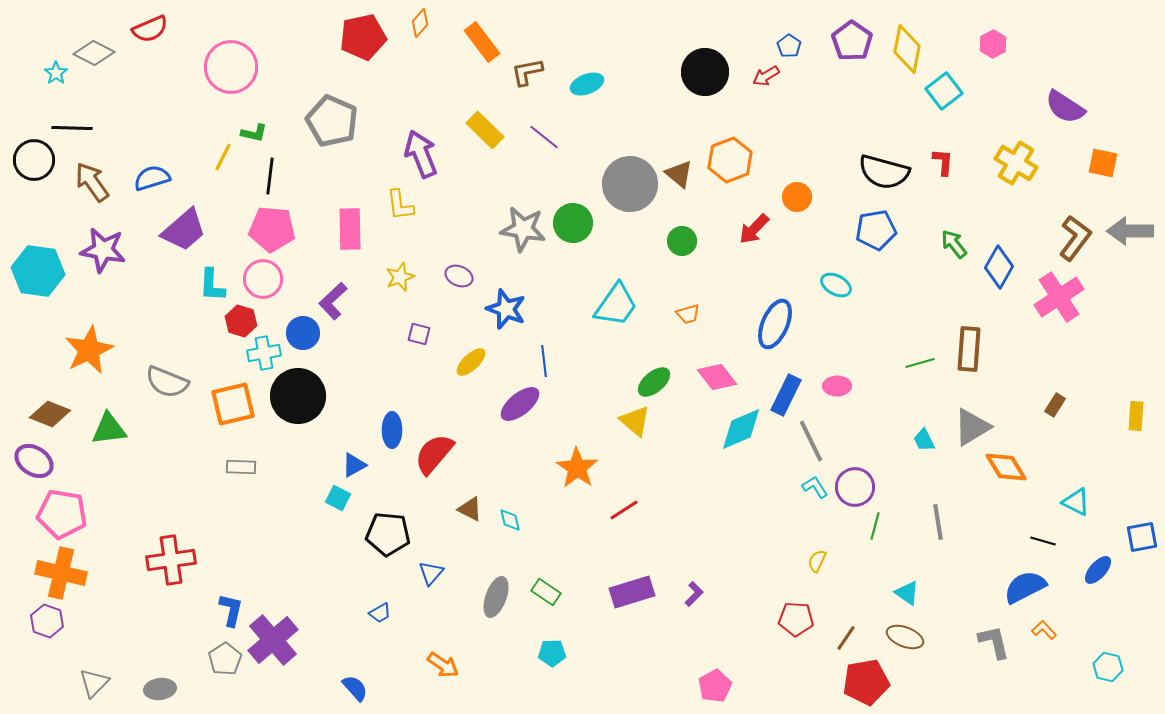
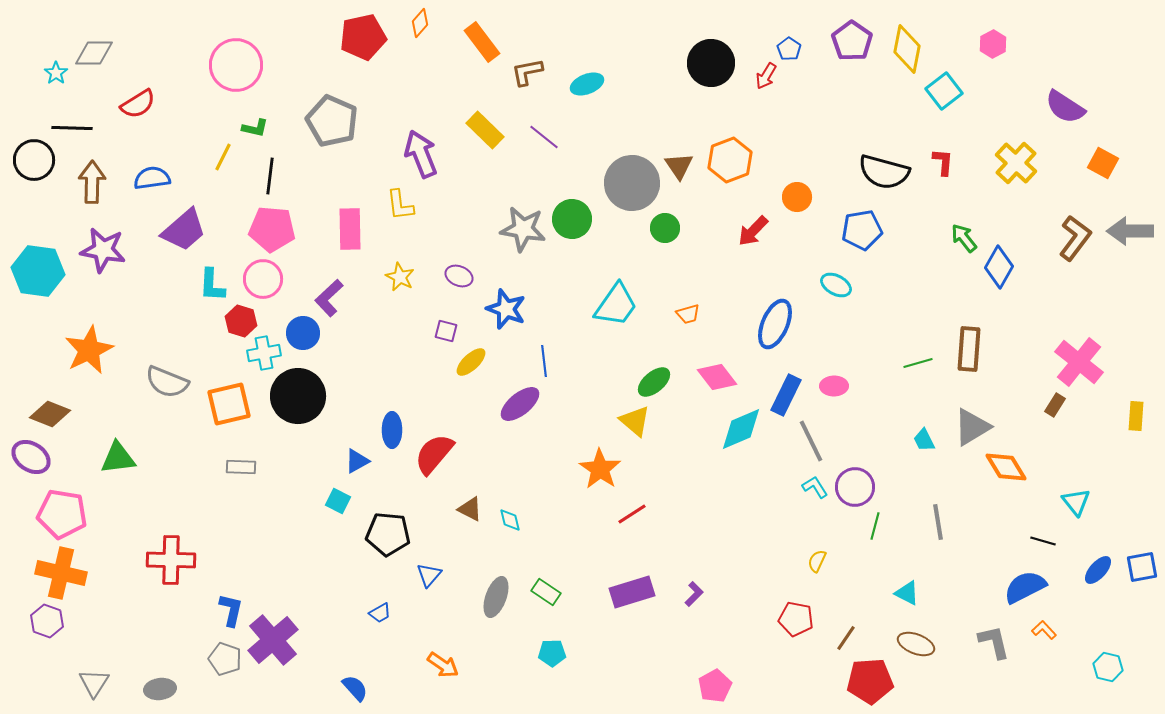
red semicircle at (150, 29): moved 12 px left, 75 px down; rotated 9 degrees counterclockwise
blue pentagon at (789, 46): moved 3 px down
gray diamond at (94, 53): rotated 27 degrees counterclockwise
pink circle at (231, 67): moved 5 px right, 2 px up
black circle at (705, 72): moved 6 px right, 9 px up
red arrow at (766, 76): rotated 28 degrees counterclockwise
green L-shape at (254, 133): moved 1 px right, 5 px up
yellow cross at (1016, 163): rotated 12 degrees clockwise
orange square at (1103, 163): rotated 16 degrees clockwise
brown triangle at (679, 174): moved 8 px up; rotated 16 degrees clockwise
blue semicircle at (152, 178): rotated 9 degrees clockwise
brown arrow at (92, 182): rotated 36 degrees clockwise
gray circle at (630, 184): moved 2 px right, 1 px up
green circle at (573, 223): moved 1 px left, 4 px up
red arrow at (754, 229): moved 1 px left, 2 px down
blue pentagon at (876, 230): moved 14 px left
green circle at (682, 241): moved 17 px left, 13 px up
green arrow at (954, 244): moved 10 px right, 6 px up
yellow star at (400, 277): rotated 24 degrees counterclockwise
pink cross at (1059, 297): moved 20 px right, 65 px down; rotated 18 degrees counterclockwise
purple L-shape at (333, 301): moved 4 px left, 3 px up
purple square at (419, 334): moved 27 px right, 3 px up
green line at (920, 363): moved 2 px left
pink ellipse at (837, 386): moved 3 px left
orange square at (233, 404): moved 4 px left
green triangle at (109, 429): moved 9 px right, 29 px down
purple ellipse at (34, 461): moved 3 px left, 4 px up
blue triangle at (354, 465): moved 3 px right, 4 px up
orange star at (577, 468): moved 23 px right, 1 px down
cyan square at (338, 498): moved 3 px down
cyan triangle at (1076, 502): rotated 24 degrees clockwise
red line at (624, 510): moved 8 px right, 4 px down
blue square at (1142, 537): moved 30 px down
red cross at (171, 560): rotated 9 degrees clockwise
blue triangle at (431, 573): moved 2 px left, 2 px down
cyan triangle at (907, 593): rotated 8 degrees counterclockwise
red pentagon at (796, 619): rotated 8 degrees clockwise
brown ellipse at (905, 637): moved 11 px right, 7 px down
gray pentagon at (225, 659): rotated 20 degrees counterclockwise
red pentagon at (866, 682): moved 4 px right, 1 px up; rotated 6 degrees clockwise
gray triangle at (94, 683): rotated 12 degrees counterclockwise
